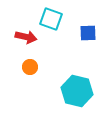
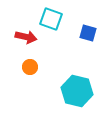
blue square: rotated 18 degrees clockwise
